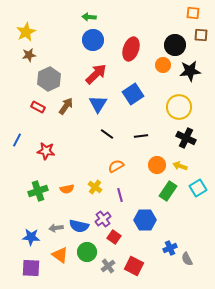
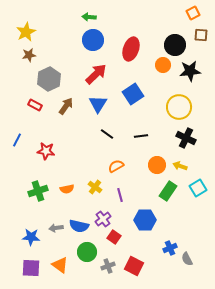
orange square at (193, 13): rotated 32 degrees counterclockwise
red rectangle at (38, 107): moved 3 px left, 2 px up
orange triangle at (60, 255): moved 10 px down
gray cross at (108, 266): rotated 16 degrees clockwise
